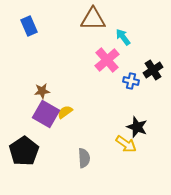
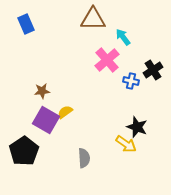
blue rectangle: moved 3 px left, 2 px up
purple square: moved 6 px down
